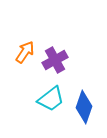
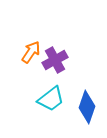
orange arrow: moved 6 px right
blue diamond: moved 3 px right
